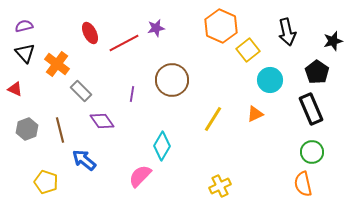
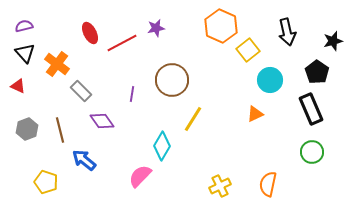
red line: moved 2 px left
red triangle: moved 3 px right, 3 px up
yellow line: moved 20 px left
orange semicircle: moved 35 px left; rotated 25 degrees clockwise
